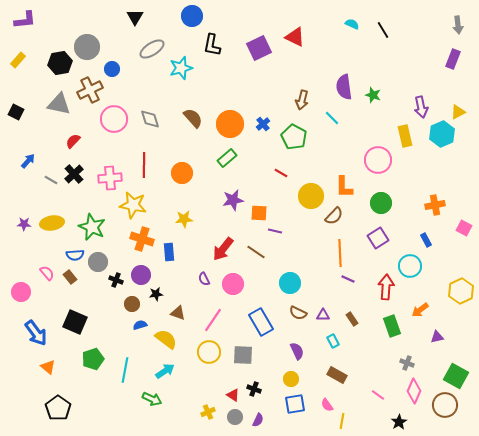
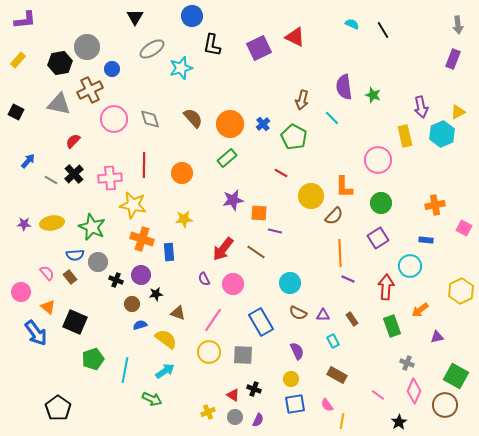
blue rectangle at (426, 240): rotated 56 degrees counterclockwise
orange triangle at (48, 367): moved 60 px up
